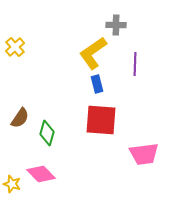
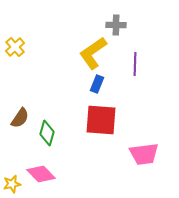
blue rectangle: rotated 36 degrees clockwise
yellow star: rotated 30 degrees counterclockwise
